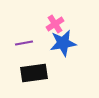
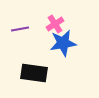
purple line: moved 4 px left, 14 px up
black rectangle: rotated 16 degrees clockwise
